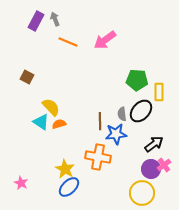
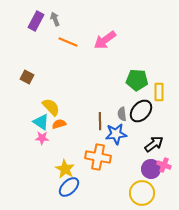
pink cross: rotated 32 degrees counterclockwise
pink star: moved 21 px right, 45 px up; rotated 24 degrees counterclockwise
